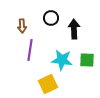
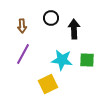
purple line: moved 7 px left, 4 px down; rotated 20 degrees clockwise
